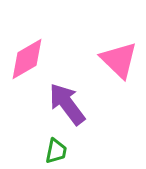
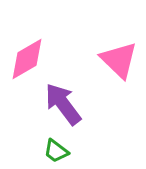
purple arrow: moved 4 px left
green trapezoid: rotated 116 degrees clockwise
